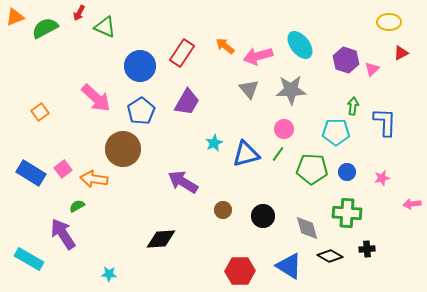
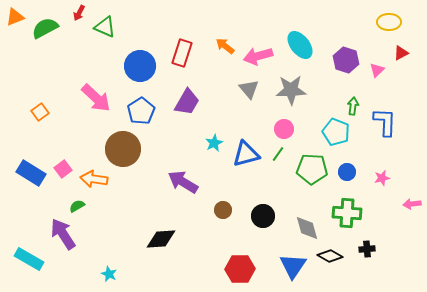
red rectangle at (182, 53): rotated 16 degrees counterclockwise
pink triangle at (372, 69): moved 5 px right, 1 px down
cyan pentagon at (336, 132): rotated 20 degrees clockwise
blue triangle at (289, 266): moved 4 px right; rotated 32 degrees clockwise
red hexagon at (240, 271): moved 2 px up
cyan star at (109, 274): rotated 21 degrees clockwise
